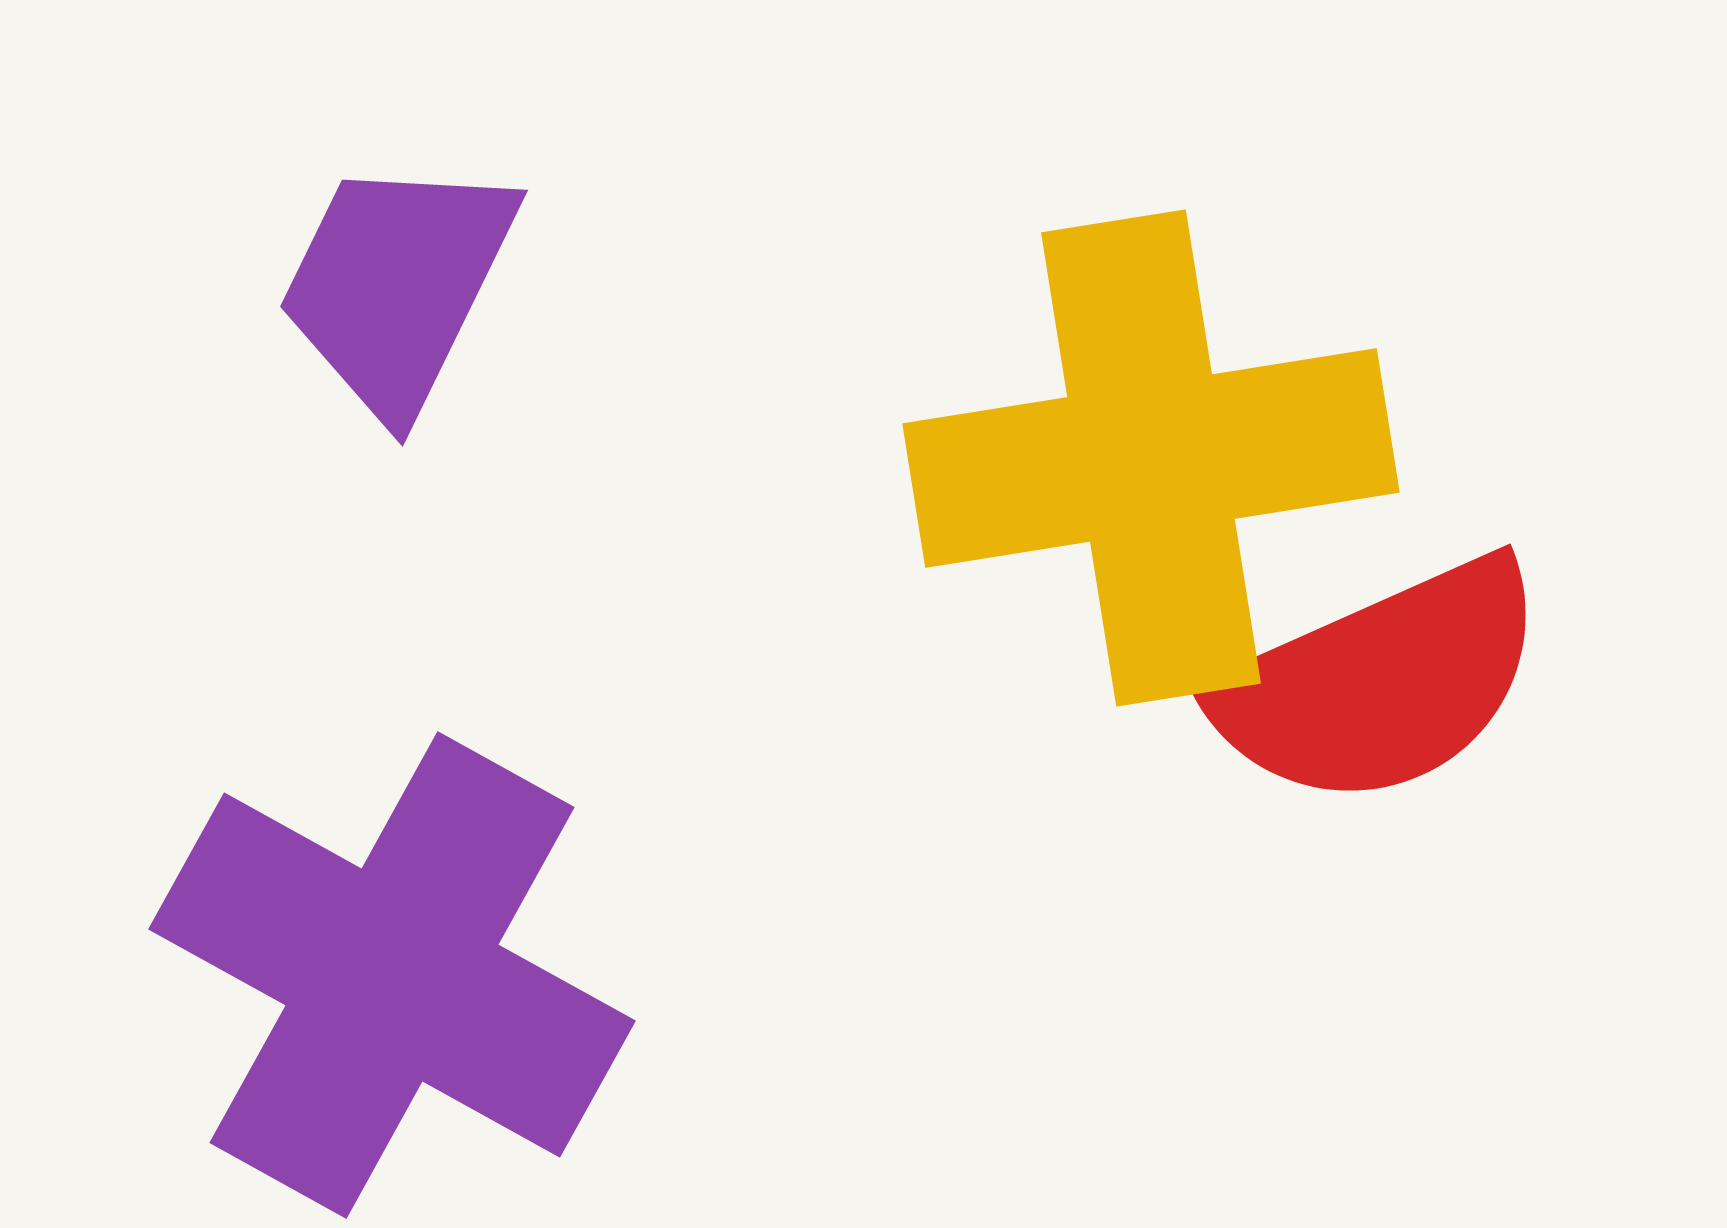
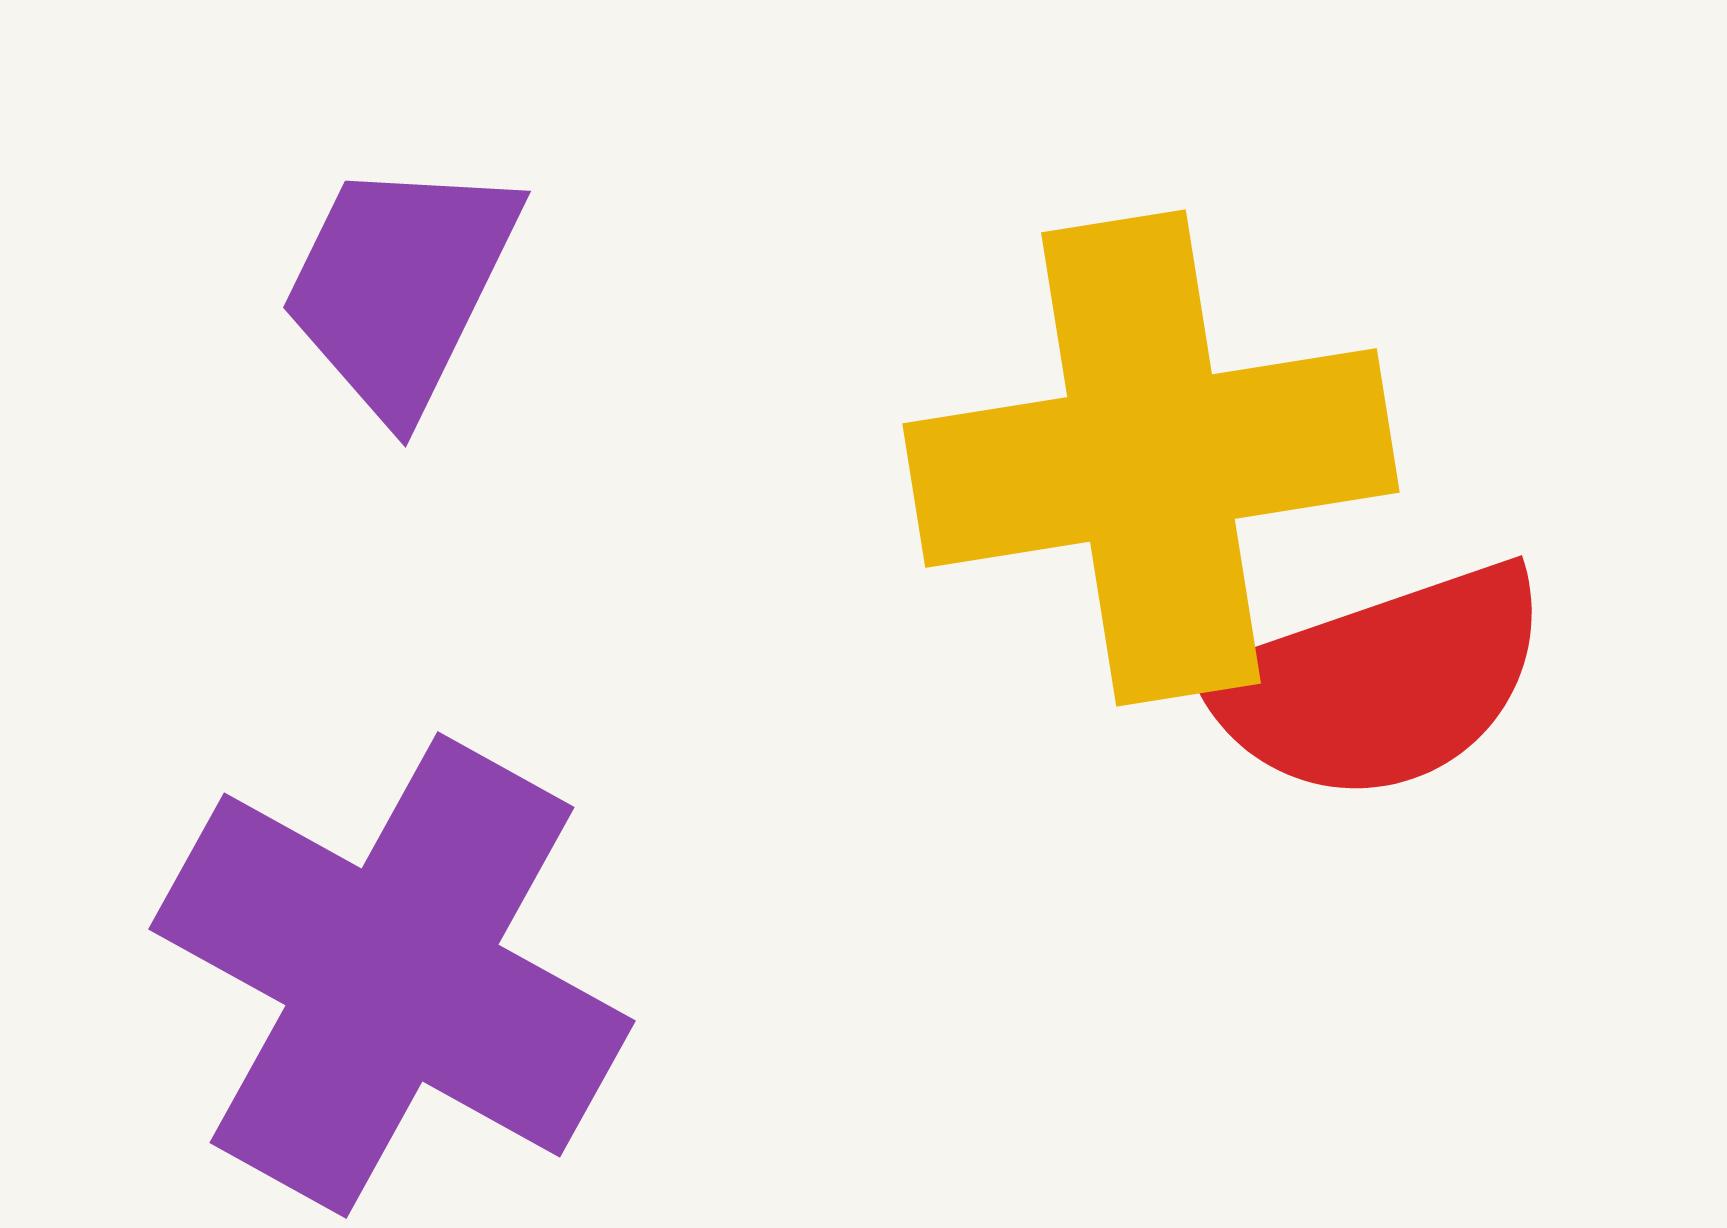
purple trapezoid: moved 3 px right, 1 px down
red semicircle: rotated 5 degrees clockwise
